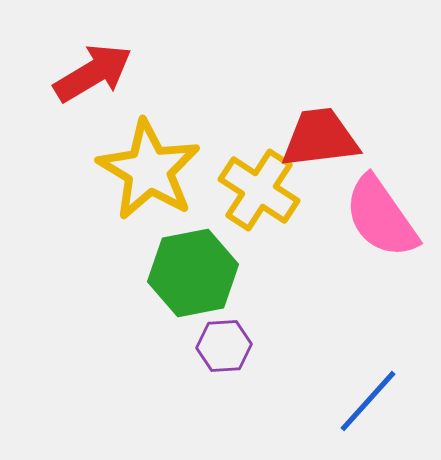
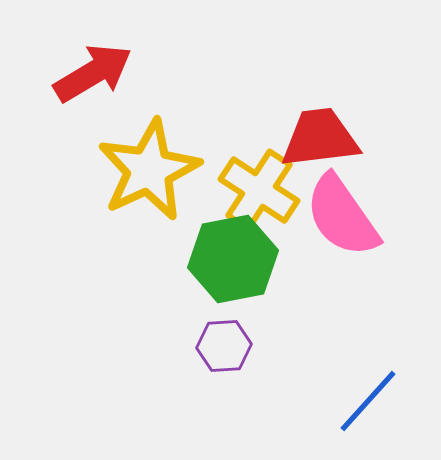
yellow star: rotated 16 degrees clockwise
pink semicircle: moved 39 px left, 1 px up
green hexagon: moved 40 px right, 14 px up
